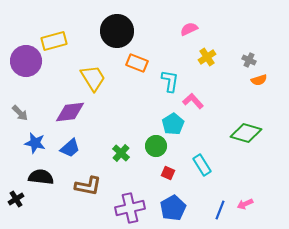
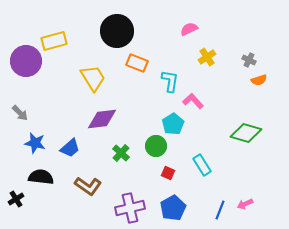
purple diamond: moved 32 px right, 7 px down
brown L-shape: rotated 24 degrees clockwise
